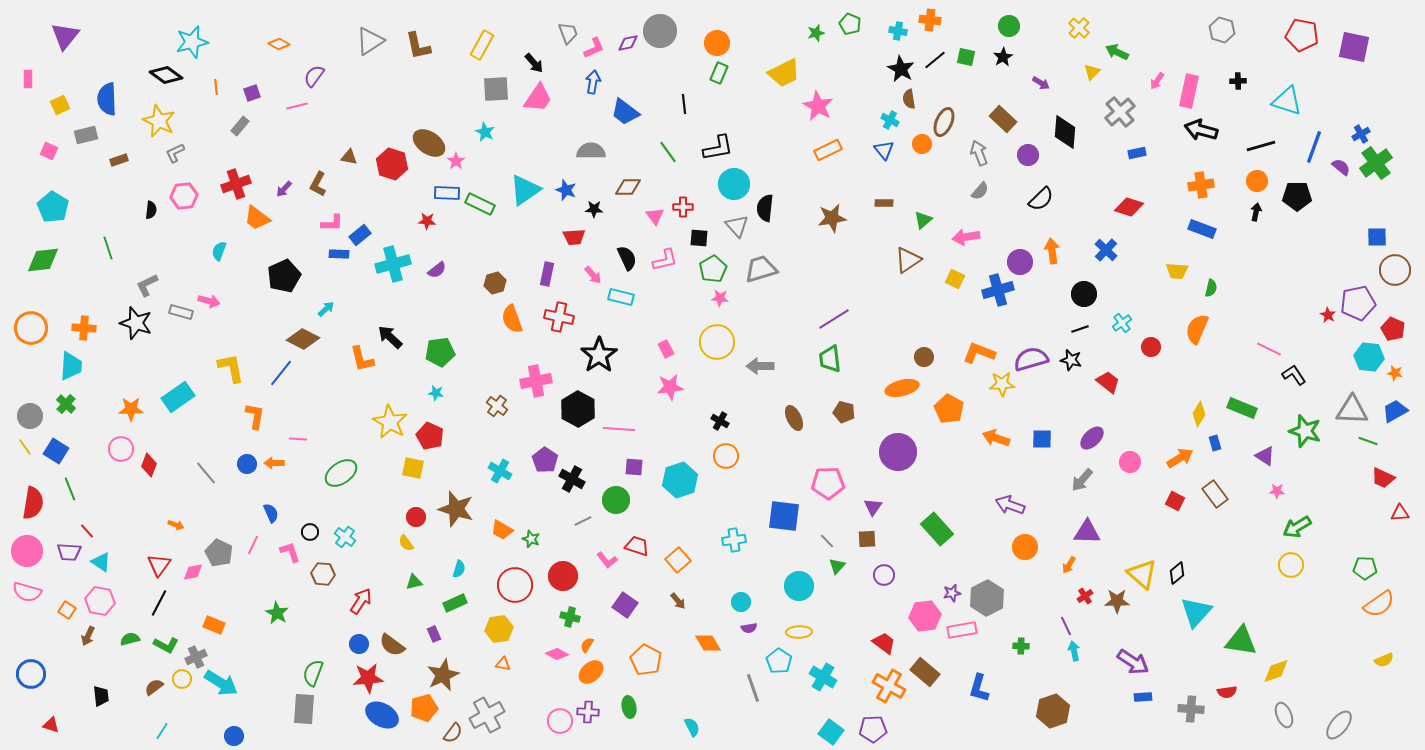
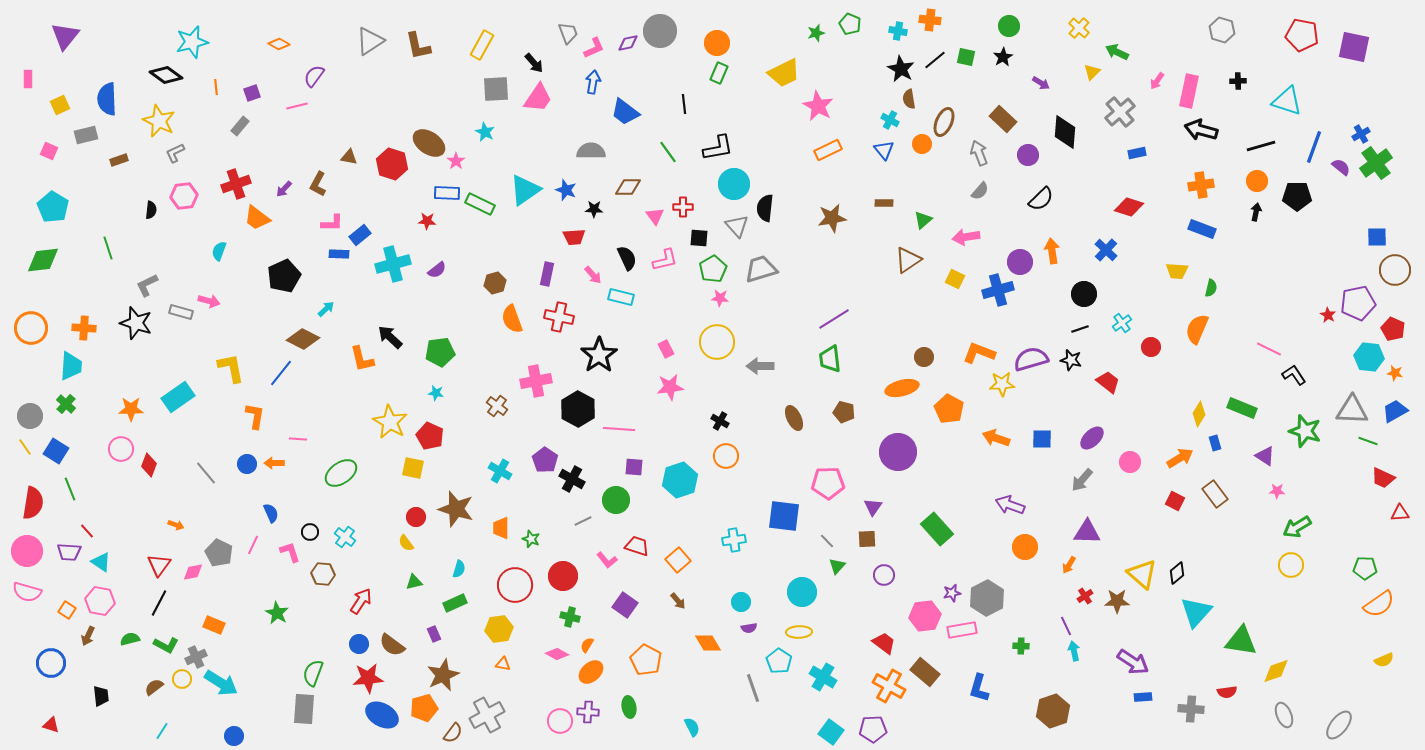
orange trapezoid at (502, 530): moved 1 px left, 2 px up; rotated 60 degrees clockwise
cyan circle at (799, 586): moved 3 px right, 6 px down
blue circle at (31, 674): moved 20 px right, 11 px up
